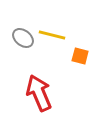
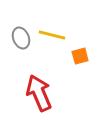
gray ellipse: moved 2 px left; rotated 30 degrees clockwise
orange square: rotated 30 degrees counterclockwise
